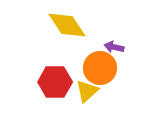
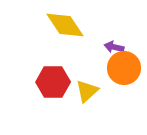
yellow diamond: moved 2 px left
orange circle: moved 24 px right
red hexagon: moved 2 px left
